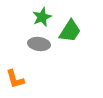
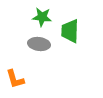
green star: rotated 30 degrees clockwise
green trapezoid: rotated 150 degrees clockwise
